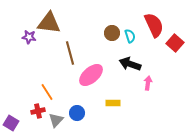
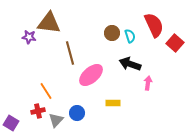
orange line: moved 1 px left, 1 px up
